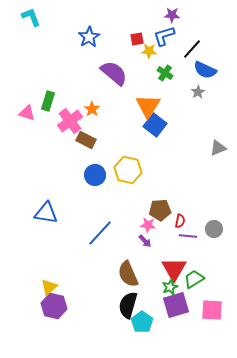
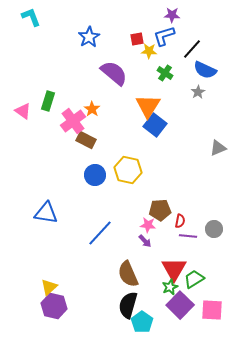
pink triangle: moved 4 px left, 2 px up; rotated 18 degrees clockwise
pink cross: moved 3 px right
purple square: moved 4 px right; rotated 28 degrees counterclockwise
